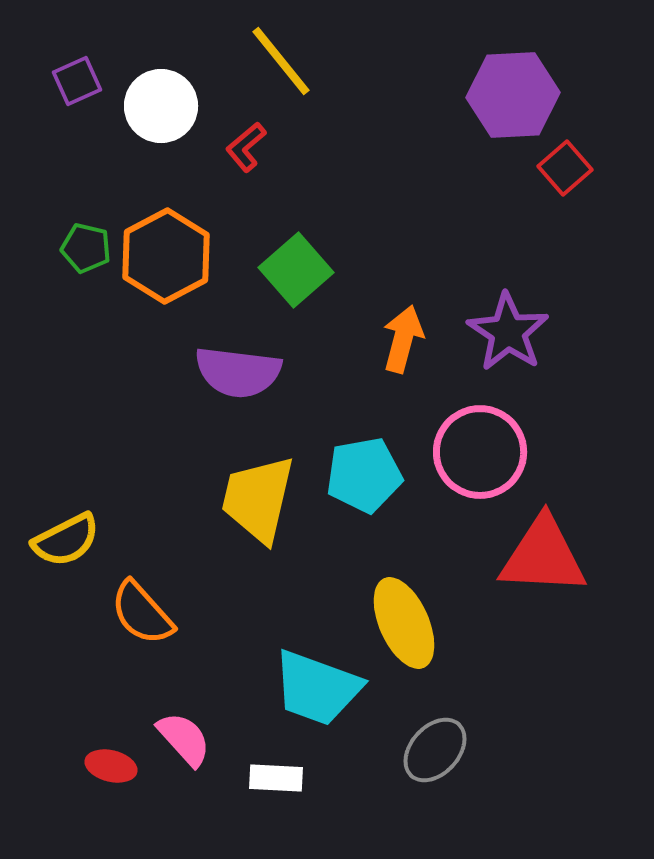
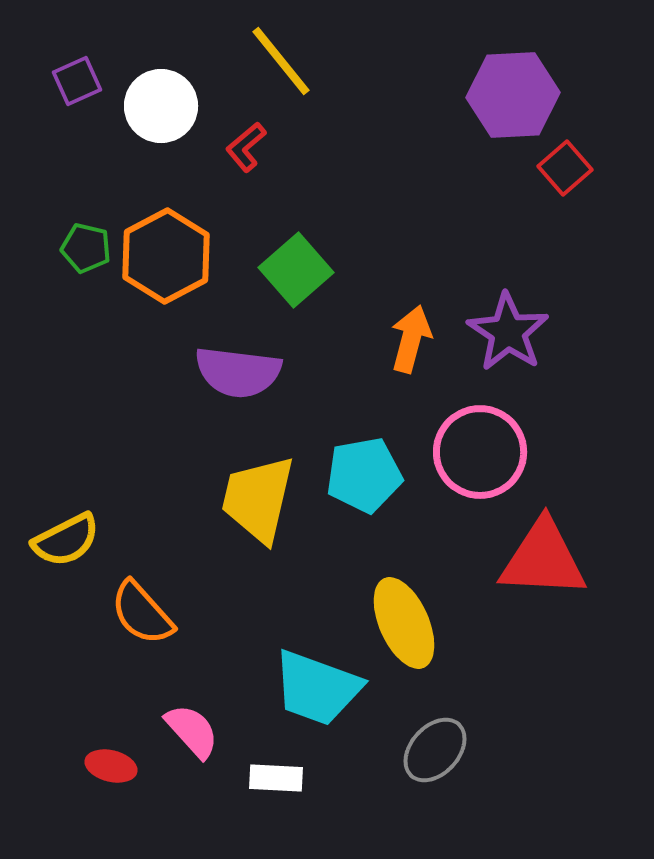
orange arrow: moved 8 px right
red triangle: moved 3 px down
pink semicircle: moved 8 px right, 8 px up
